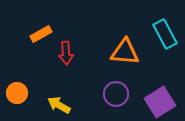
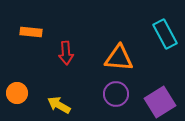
orange rectangle: moved 10 px left, 2 px up; rotated 35 degrees clockwise
orange triangle: moved 6 px left, 6 px down
